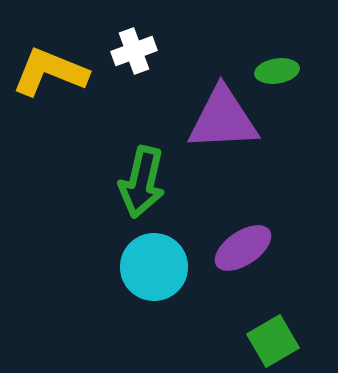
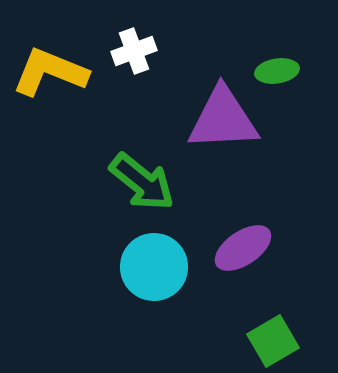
green arrow: rotated 64 degrees counterclockwise
